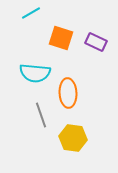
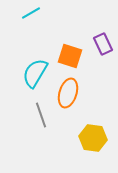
orange square: moved 9 px right, 18 px down
purple rectangle: moved 7 px right, 2 px down; rotated 40 degrees clockwise
cyan semicircle: rotated 116 degrees clockwise
orange ellipse: rotated 20 degrees clockwise
yellow hexagon: moved 20 px right
